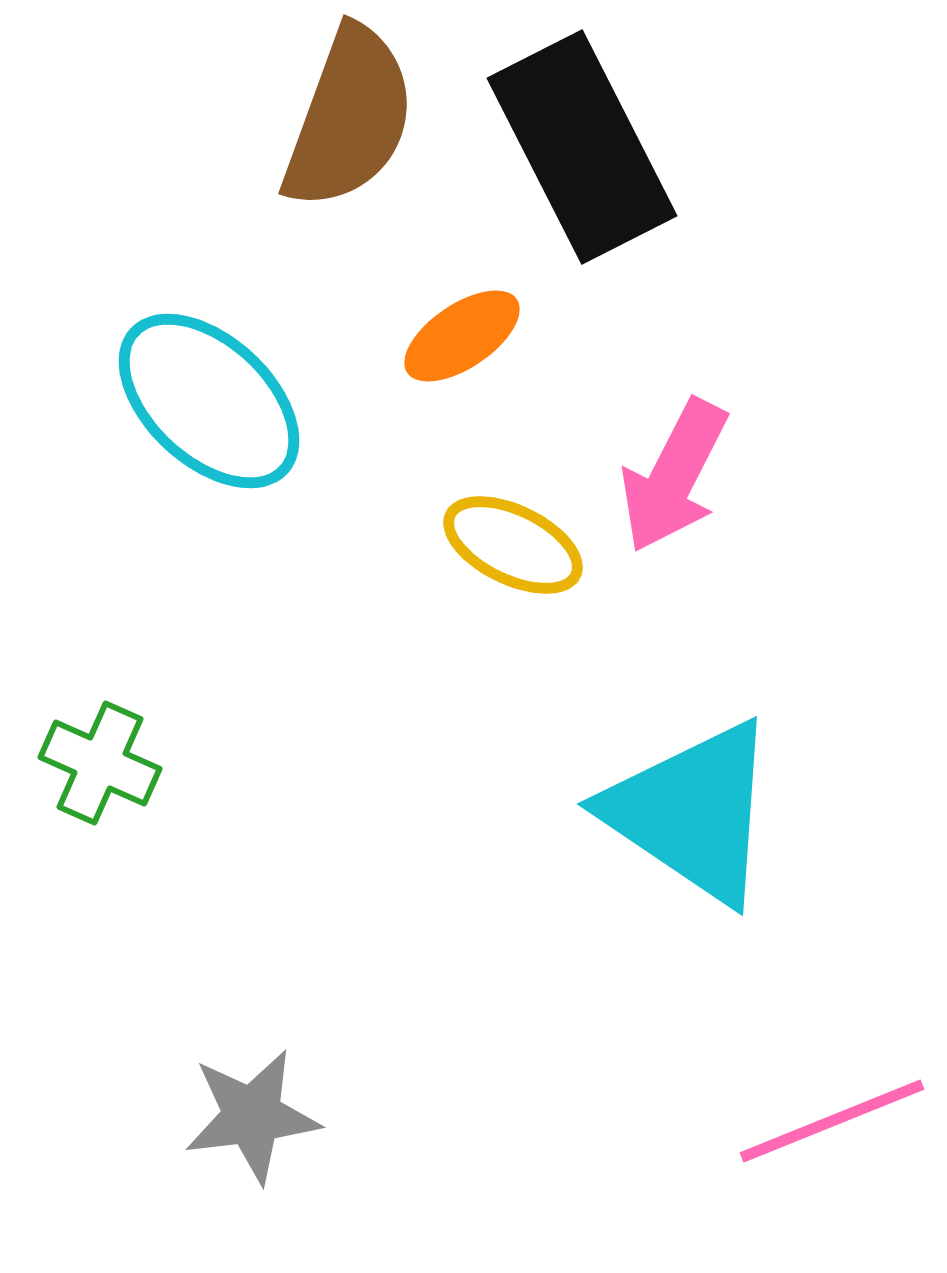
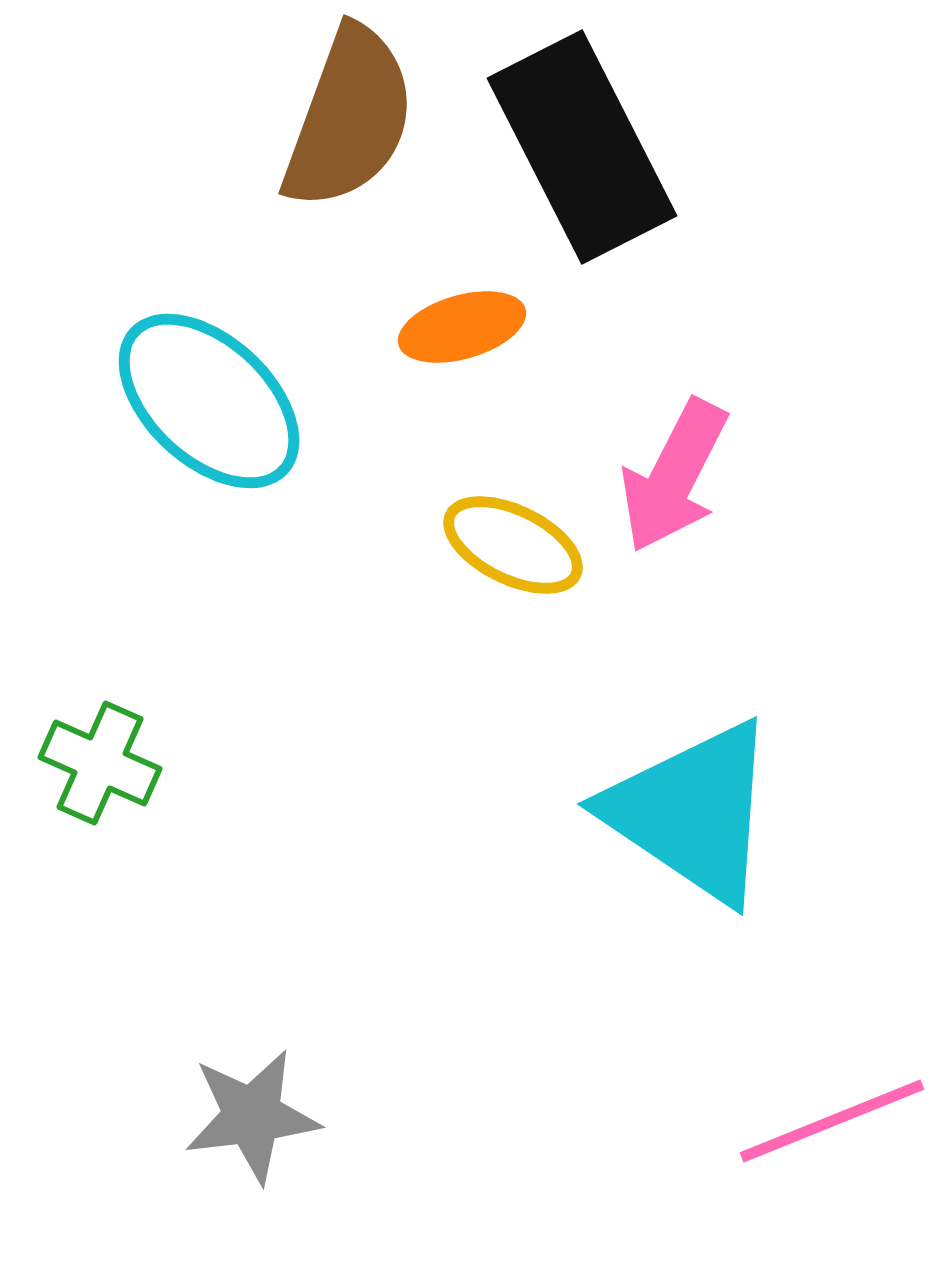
orange ellipse: moved 9 px up; rotated 18 degrees clockwise
